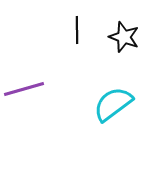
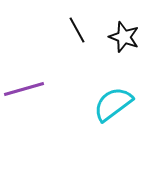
black line: rotated 28 degrees counterclockwise
